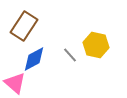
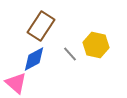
brown rectangle: moved 17 px right
gray line: moved 1 px up
pink triangle: moved 1 px right
